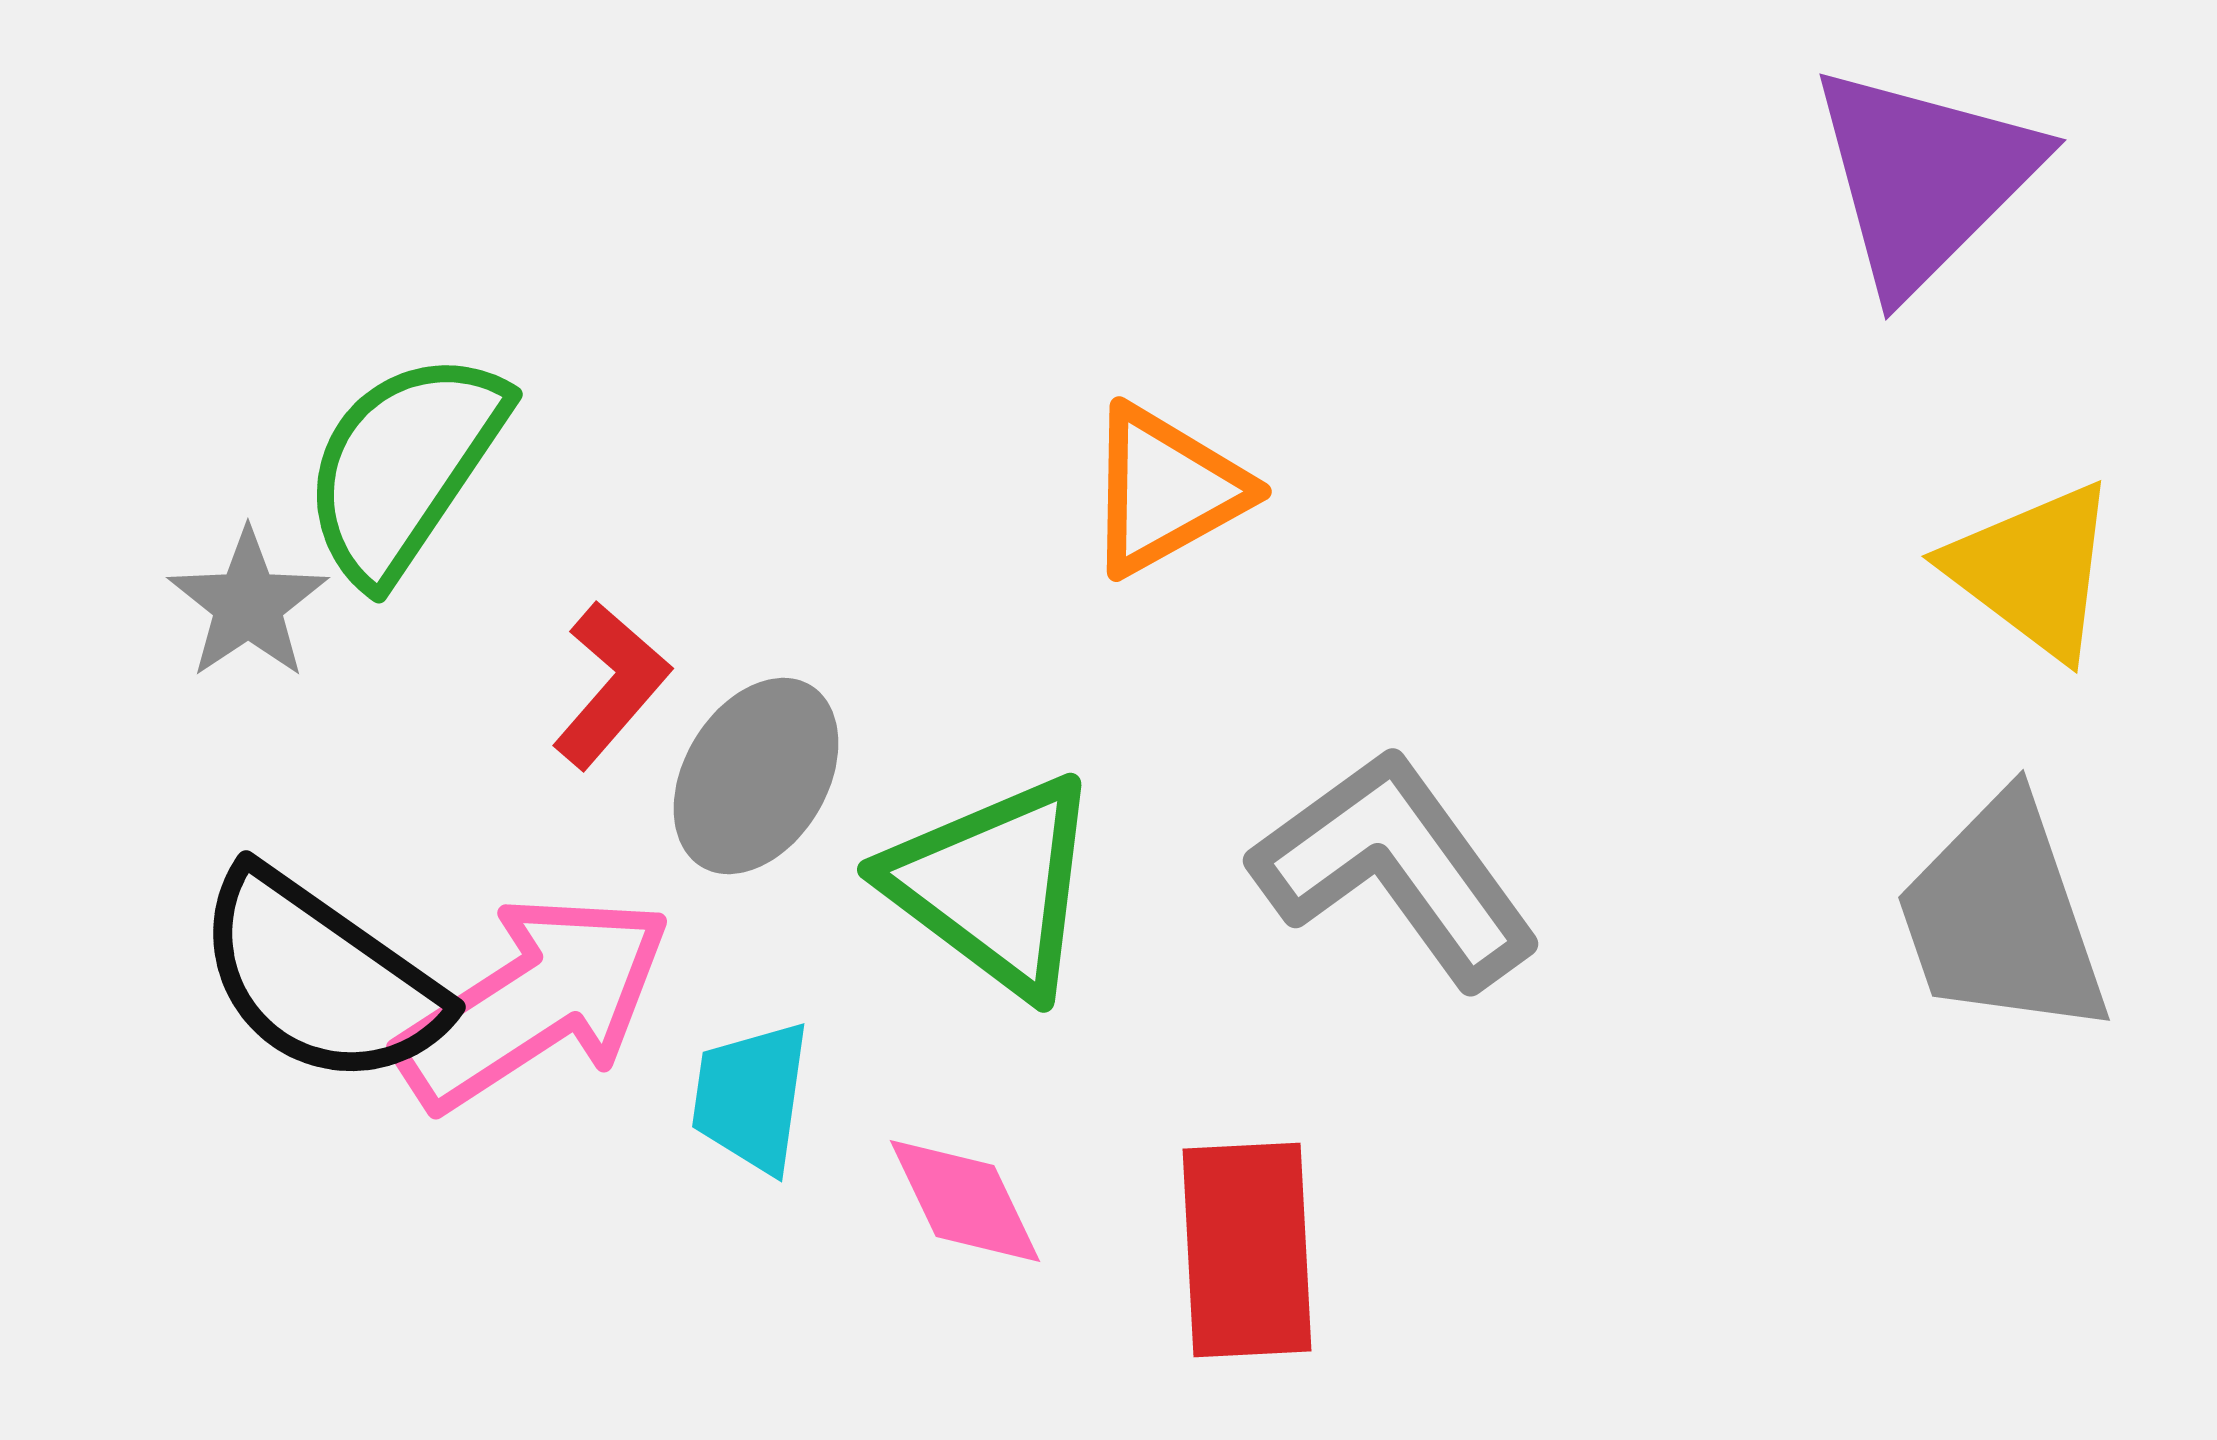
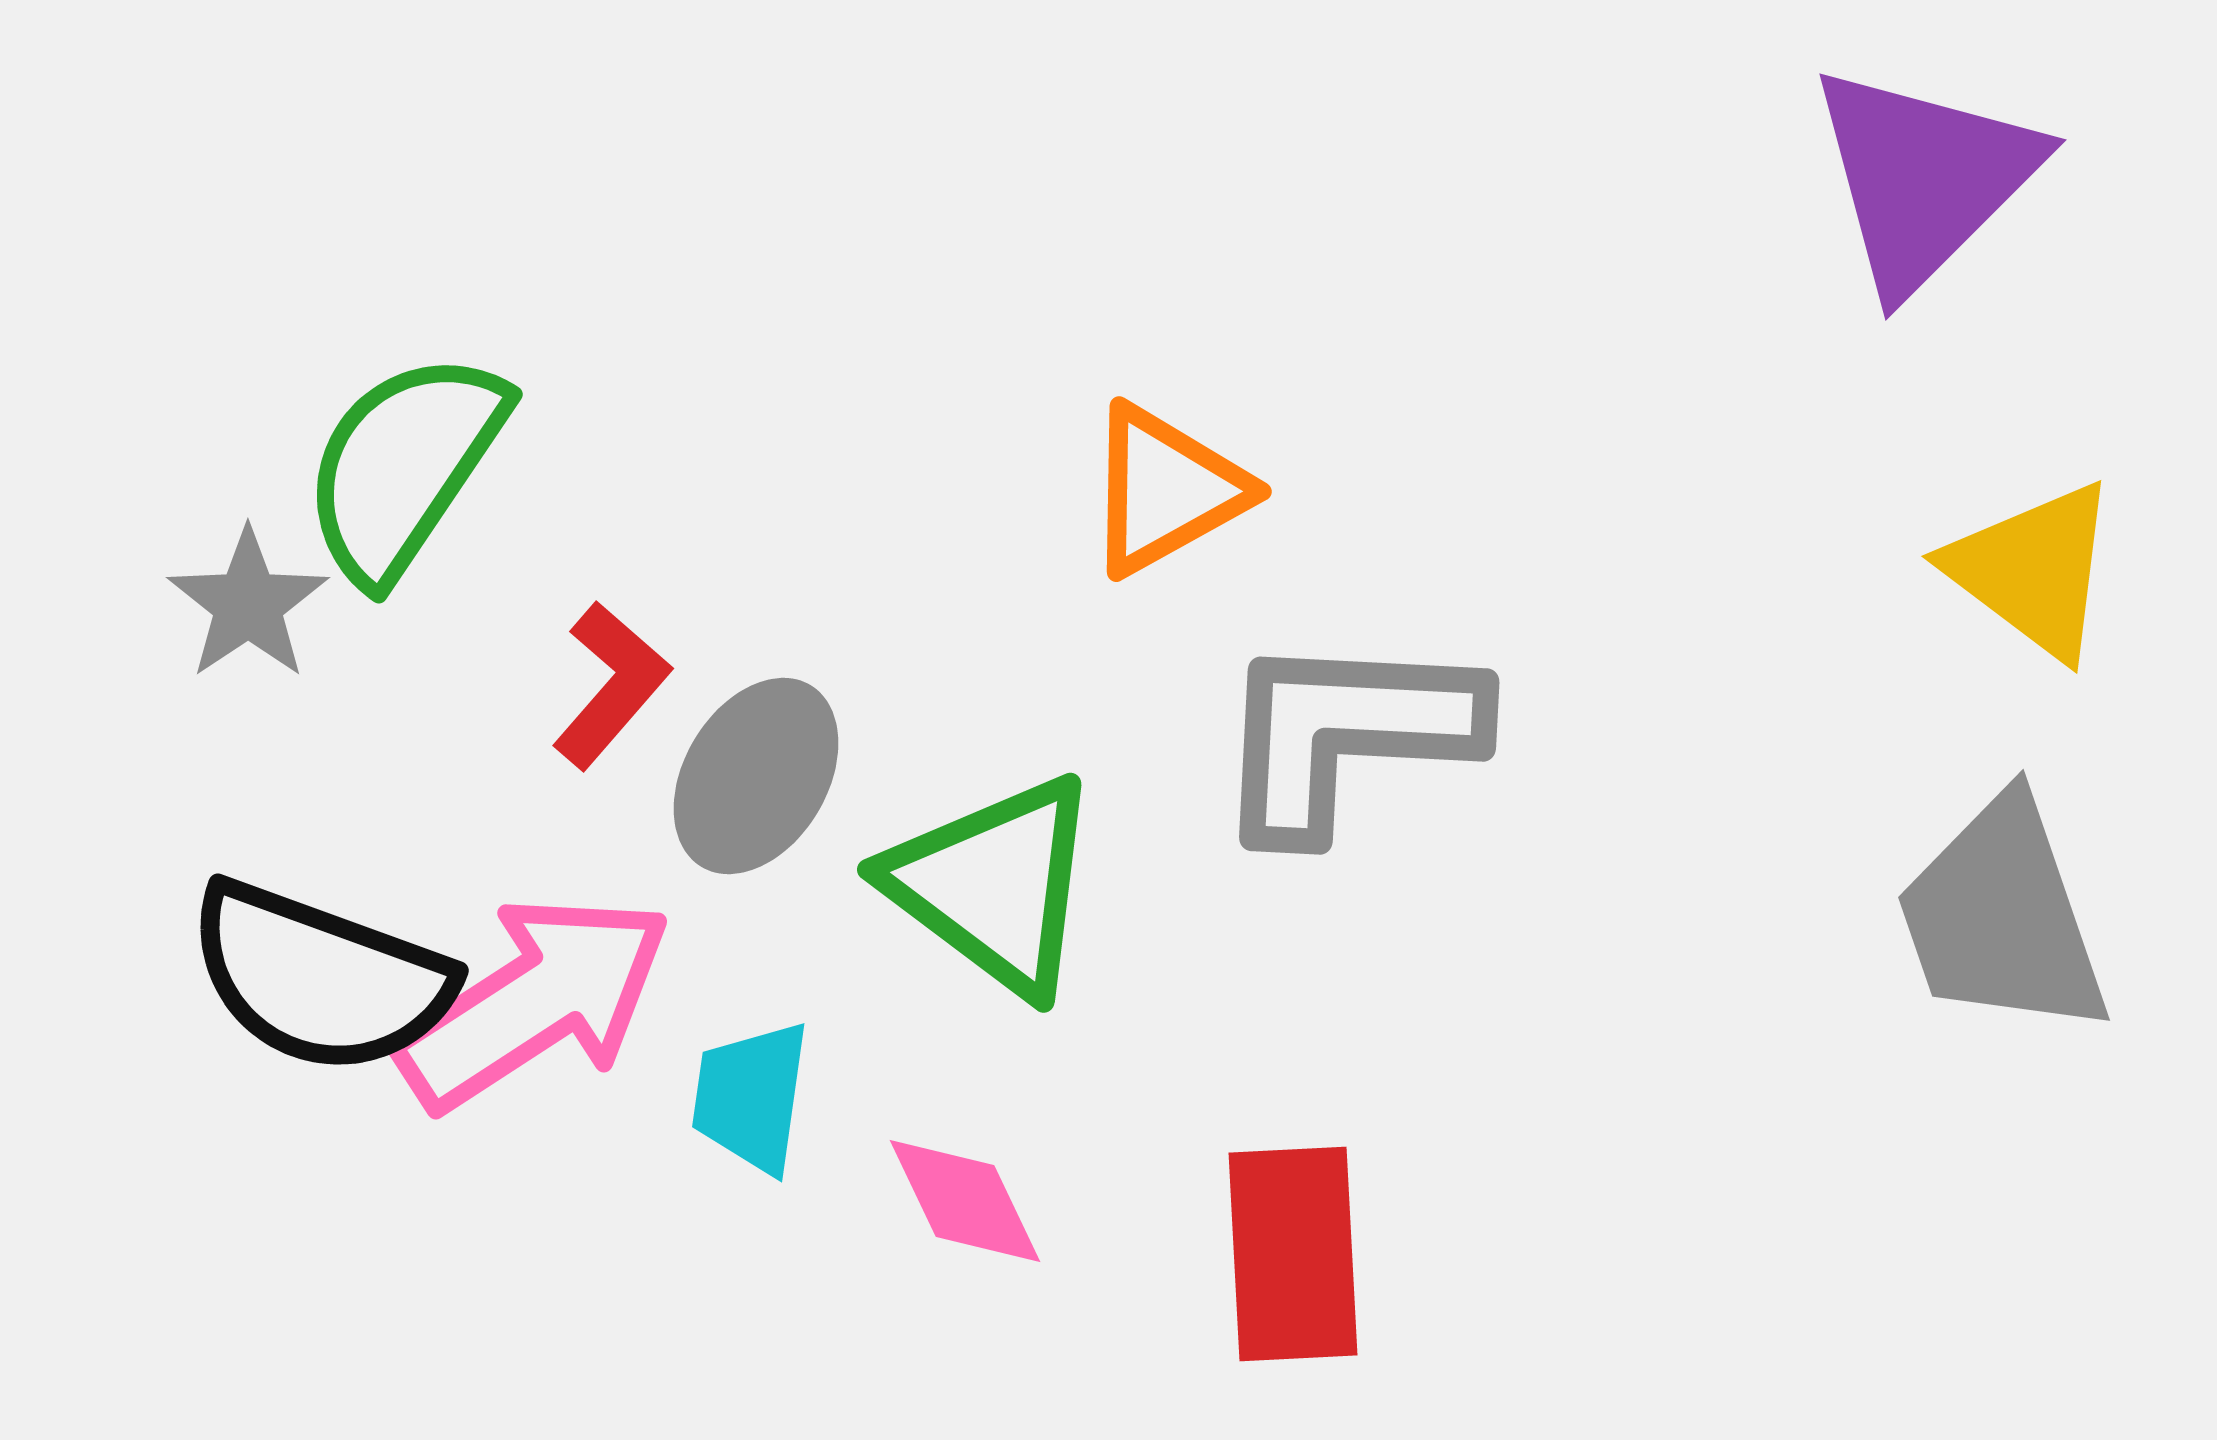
gray L-shape: moved 50 px left, 134 px up; rotated 51 degrees counterclockwise
black semicircle: rotated 15 degrees counterclockwise
red rectangle: moved 46 px right, 4 px down
